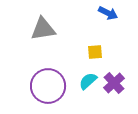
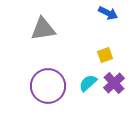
yellow square: moved 10 px right, 3 px down; rotated 14 degrees counterclockwise
cyan semicircle: moved 2 px down
